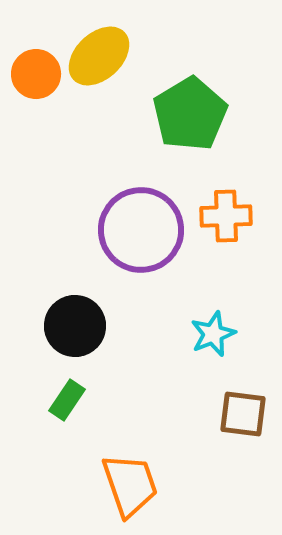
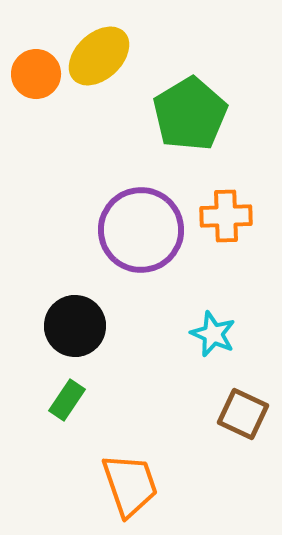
cyan star: rotated 27 degrees counterclockwise
brown square: rotated 18 degrees clockwise
